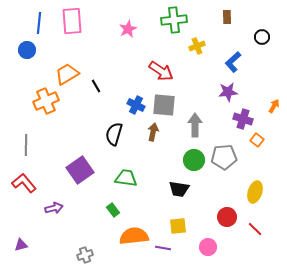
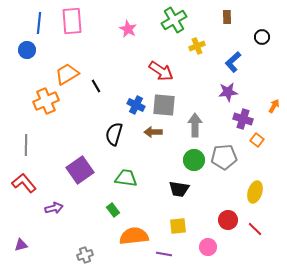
green cross: rotated 25 degrees counterclockwise
pink star: rotated 18 degrees counterclockwise
brown arrow: rotated 102 degrees counterclockwise
red circle: moved 1 px right, 3 px down
purple line: moved 1 px right, 6 px down
